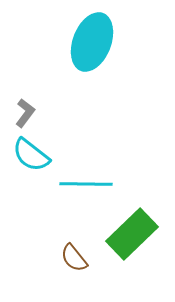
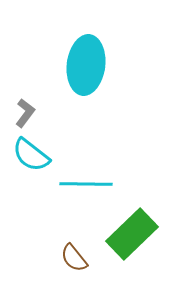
cyan ellipse: moved 6 px left, 23 px down; rotated 14 degrees counterclockwise
